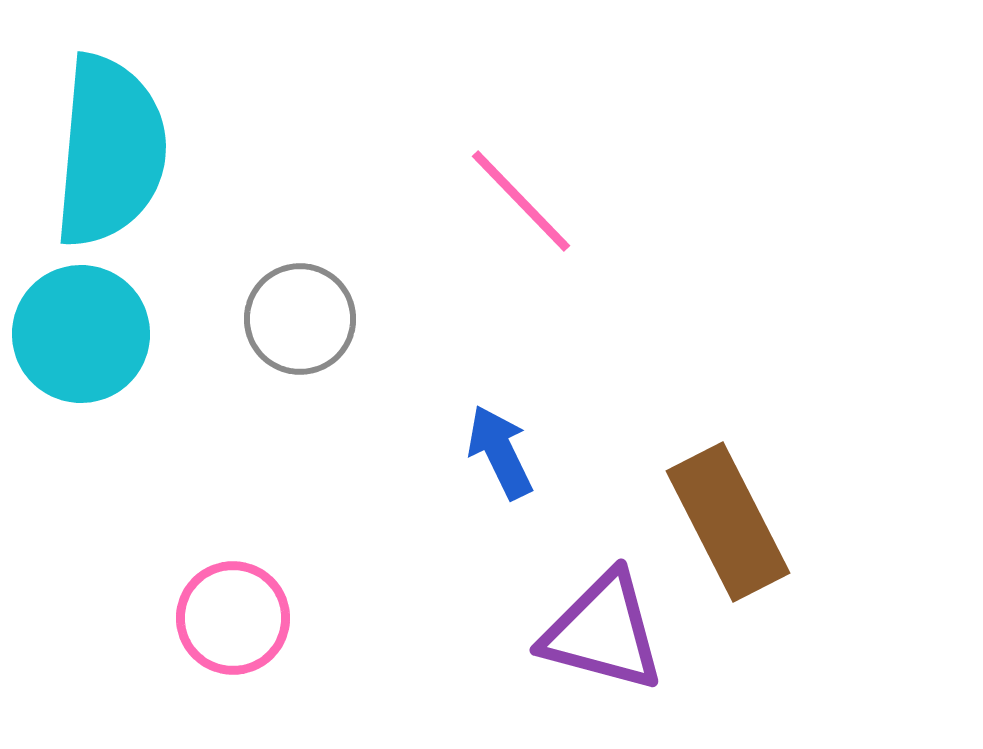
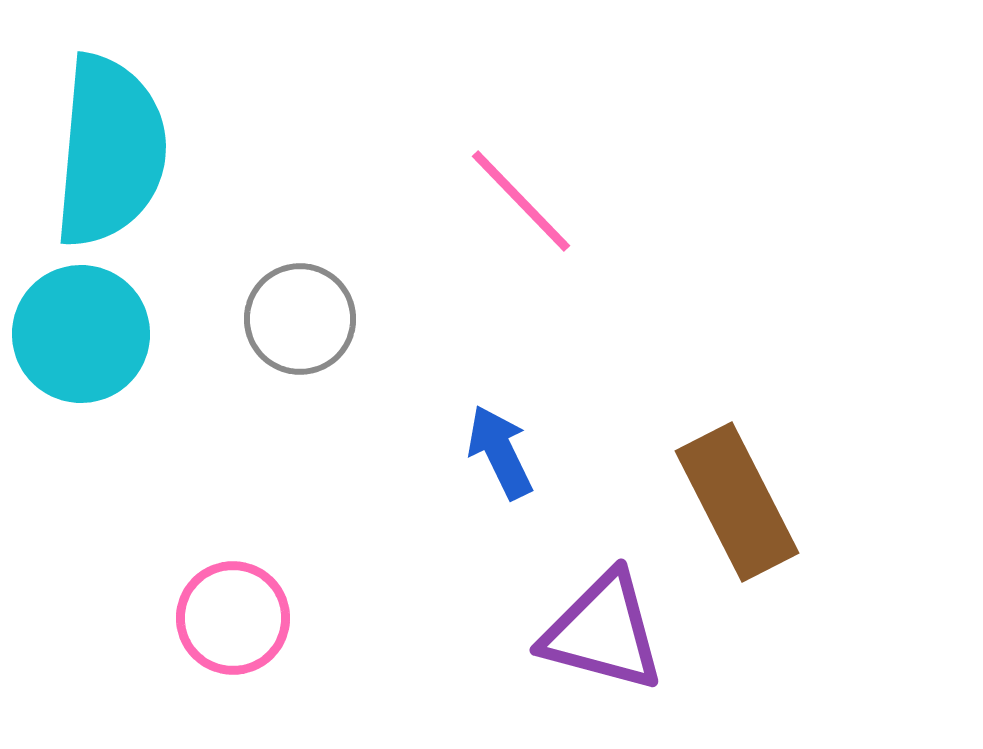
brown rectangle: moved 9 px right, 20 px up
